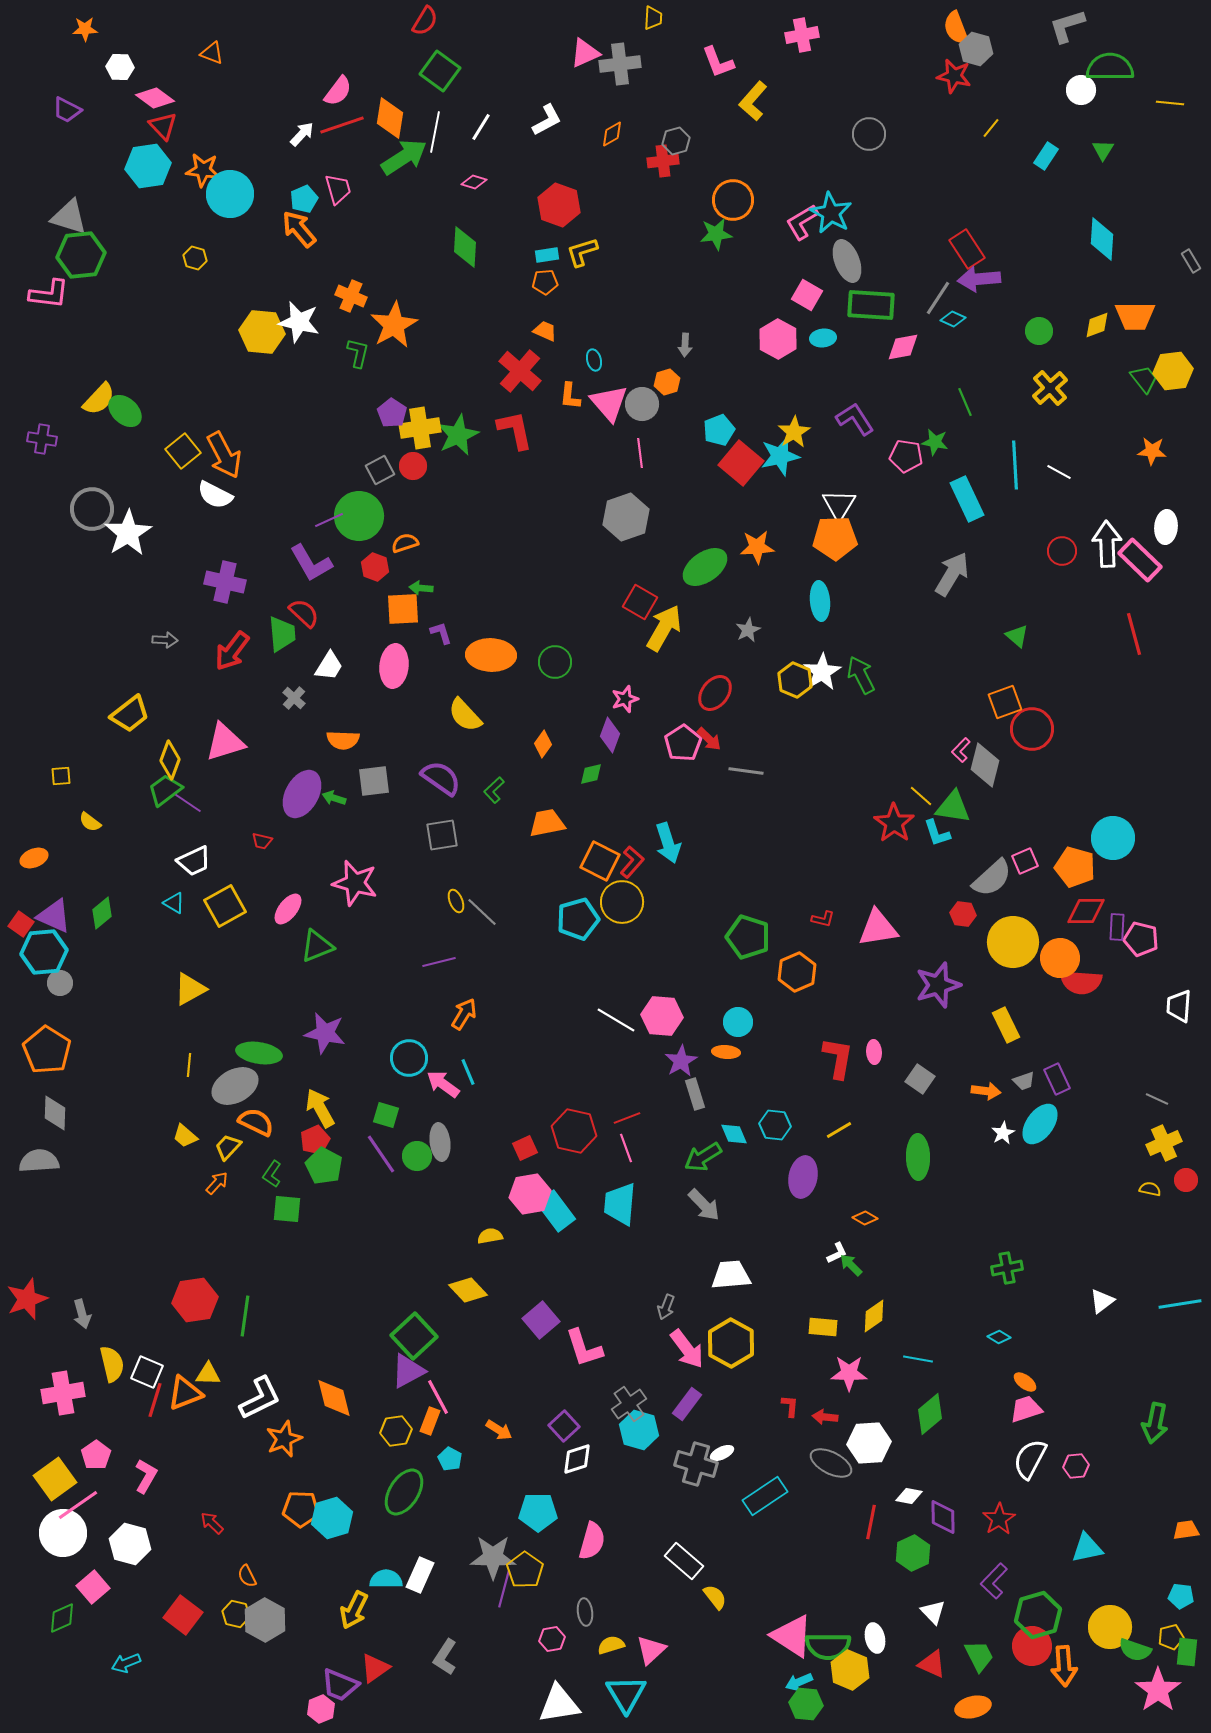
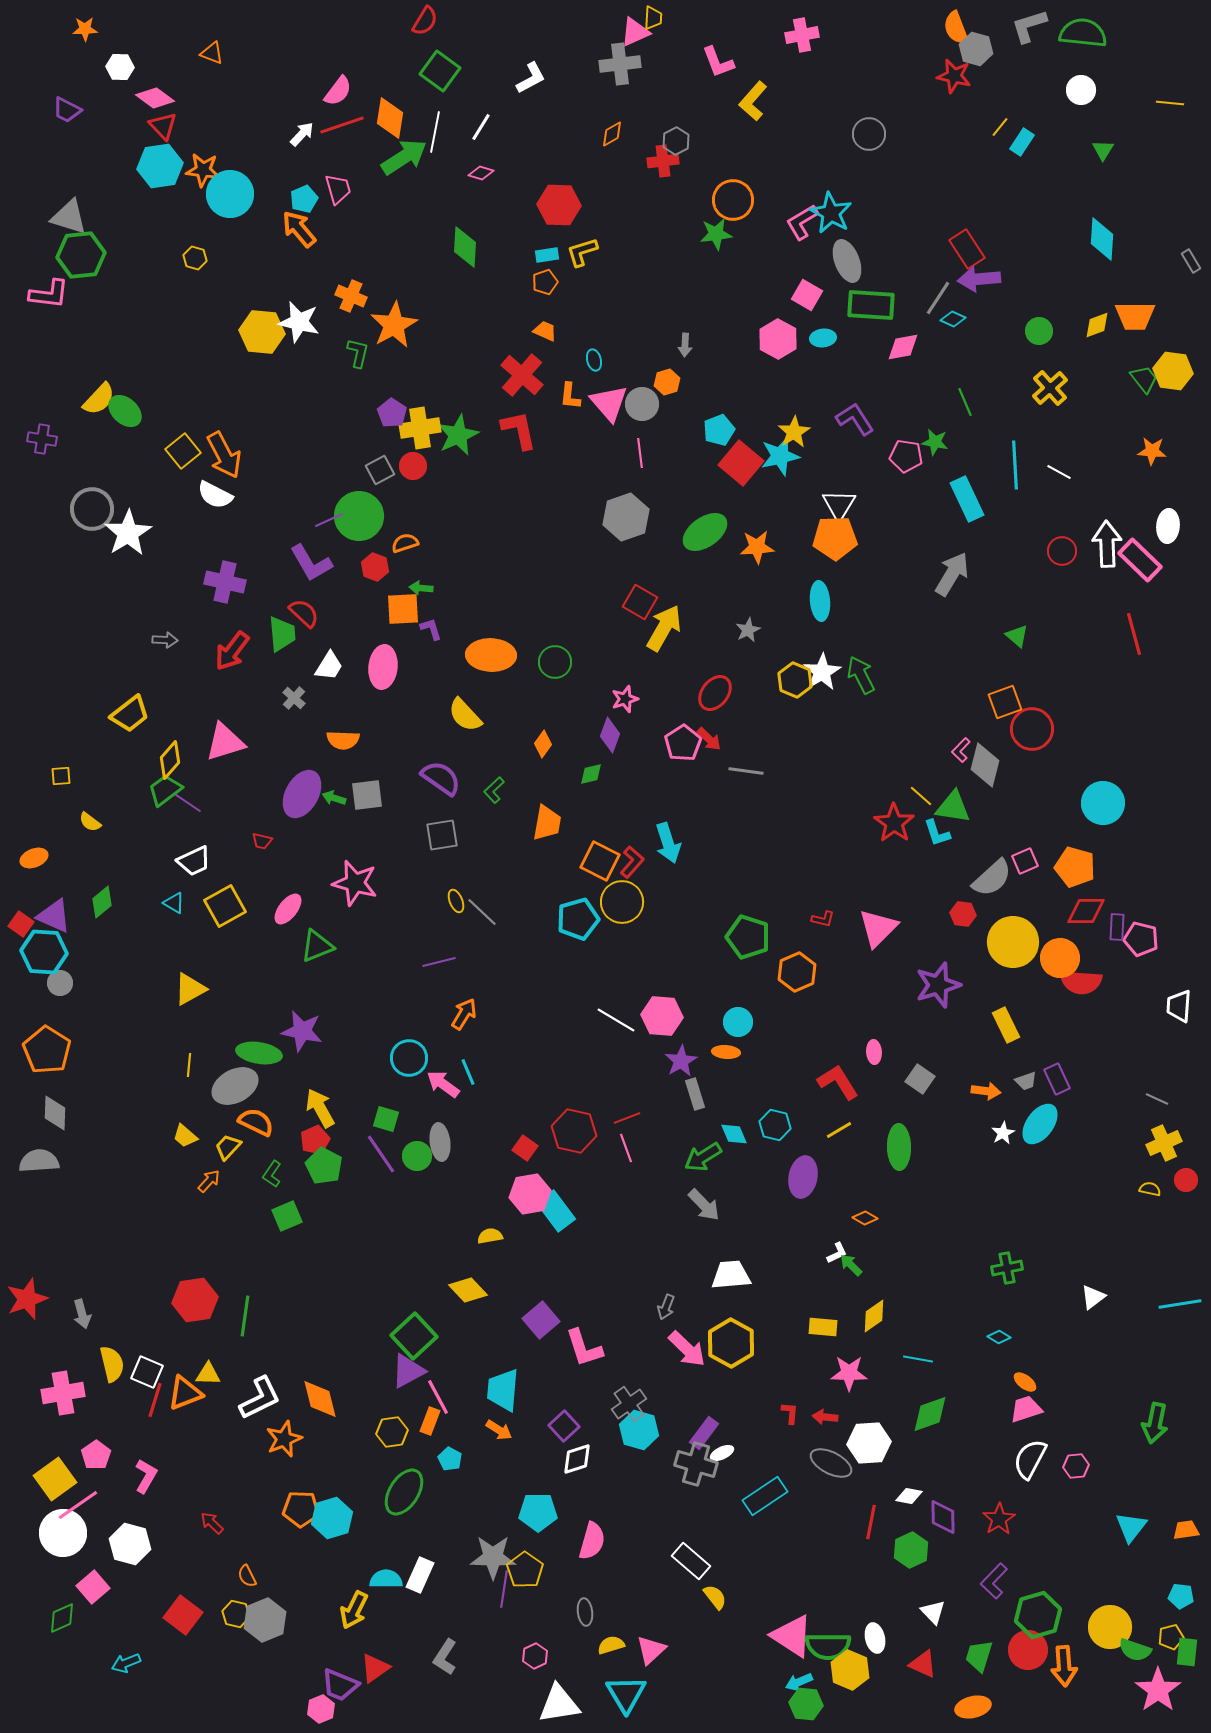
gray L-shape at (1067, 26): moved 38 px left
pink triangle at (585, 53): moved 50 px right, 21 px up
green semicircle at (1110, 67): moved 27 px left, 34 px up; rotated 6 degrees clockwise
white L-shape at (547, 120): moved 16 px left, 42 px up
yellow line at (991, 128): moved 9 px right, 1 px up
gray hexagon at (676, 141): rotated 12 degrees counterclockwise
cyan rectangle at (1046, 156): moved 24 px left, 14 px up
cyan hexagon at (148, 166): moved 12 px right
pink diamond at (474, 182): moved 7 px right, 9 px up
red hexagon at (559, 205): rotated 18 degrees counterclockwise
orange pentagon at (545, 282): rotated 15 degrees counterclockwise
red cross at (520, 371): moved 2 px right, 4 px down
yellow hexagon at (1173, 371): rotated 15 degrees clockwise
red L-shape at (515, 430): moved 4 px right
white ellipse at (1166, 527): moved 2 px right, 1 px up
green ellipse at (705, 567): moved 35 px up
purple L-shape at (441, 633): moved 10 px left, 4 px up
pink ellipse at (394, 666): moved 11 px left, 1 px down
yellow diamond at (170, 760): rotated 21 degrees clockwise
gray square at (374, 781): moved 7 px left, 14 px down
orange trapezoid at (547, 823): rotated 111 degrees clockwise
cyan circle at (1113, 838): moved 10 px left, 35 px up
green diamond at (102, 913): moved 11 px up
pink triangle at (878, 928): rotated 36 degrees counterclockwise
cyan hexagon at (44, 952): rotated 9 degrees clockwise
purple star at (325, 1033): moved 23 px left, 2 px up
red L-shape at (838, 1058): moved 24 px down; rotated 42 degrees counterclockwise
gray trapezoid at (1024, 1081): moved 2 px right
green square at (386, 1115): moved 4 px down
cyan hexagon at (775, 1125): rotated 8 degrees clockwise
red square at (525, 1148): rotated 30 degrees counterclockwise
green ellipse at (918, 1157): moved 19 px left, 10 px up
orange arrow at (217, 1183): moved 8 px left, 2 px up
cyan trapezoid at (620, 1204): moved 117 px left, 186 px down
green square at (287, 1209): moved 7 px down; rotated 28 degrees counterclockwise
white triangle at (1102, 1301): moved 9 px left, 4 px up
pink arrow at (687, 1349): rotated 9 degrees counterclockwise
orange diamond at (334, 1398): moved 14 px left, 1 px down
purple rectangle at (687, 1404): moved 17 px right, 29 px down
red L-shape at (790, 1406): moved 7 px down
green diamond at (930, 1414): rotated 21 degrees clockwise
yellow hexagon at (396, 1431): moved 4 px left, 1 px down
cyan triangle at (1087, 1548): moved 44 px right, 21 px up; rotated 40 degrees counterclockwise
green hexagon at (913, 1553): moved 2 px left, 3 px up
white rectangle at (684, 1561): moved 7 px right
purple line at (504, 1589): rotated 6 degrees counterclockwise
gray hexagon at (265, 1620): rotated 9 degrees clockwise
pink hexagon at (552, 1639): moved 17 px left, 17 px down; rotated 15 degrees counterclockwise
red circle at (1032, 1646): moved 4 px left, 4 px down
green trapezoid at (979, 1656): rotated 136 degrees counterclockwise
red triangle at (932, 1664): moved 9 px left
